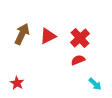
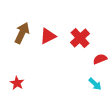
brown arrow: moved 1 px up
red semicircle: moved 22 px right, 1 px up
